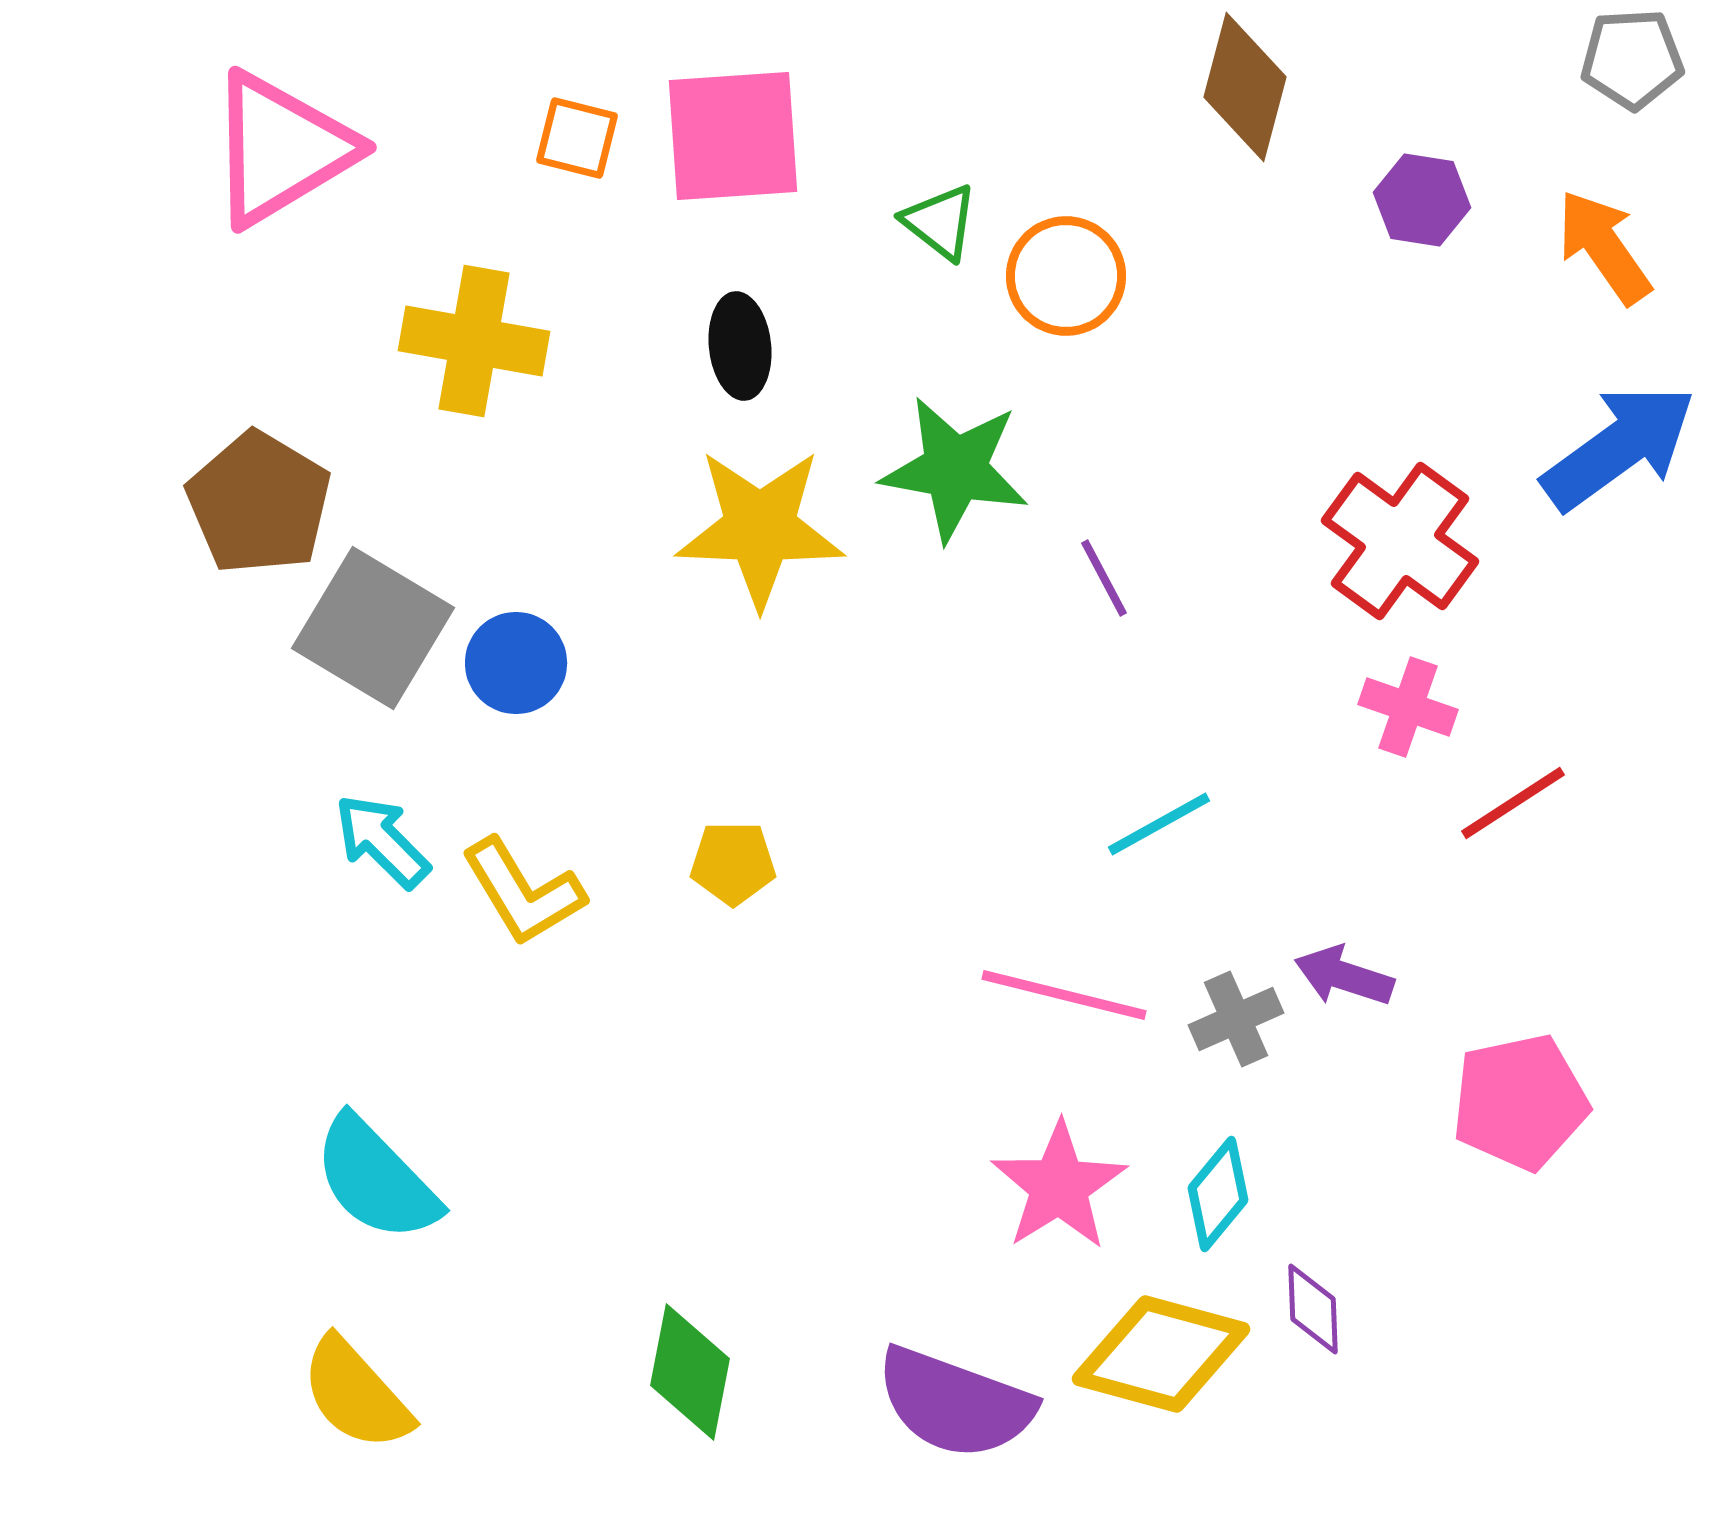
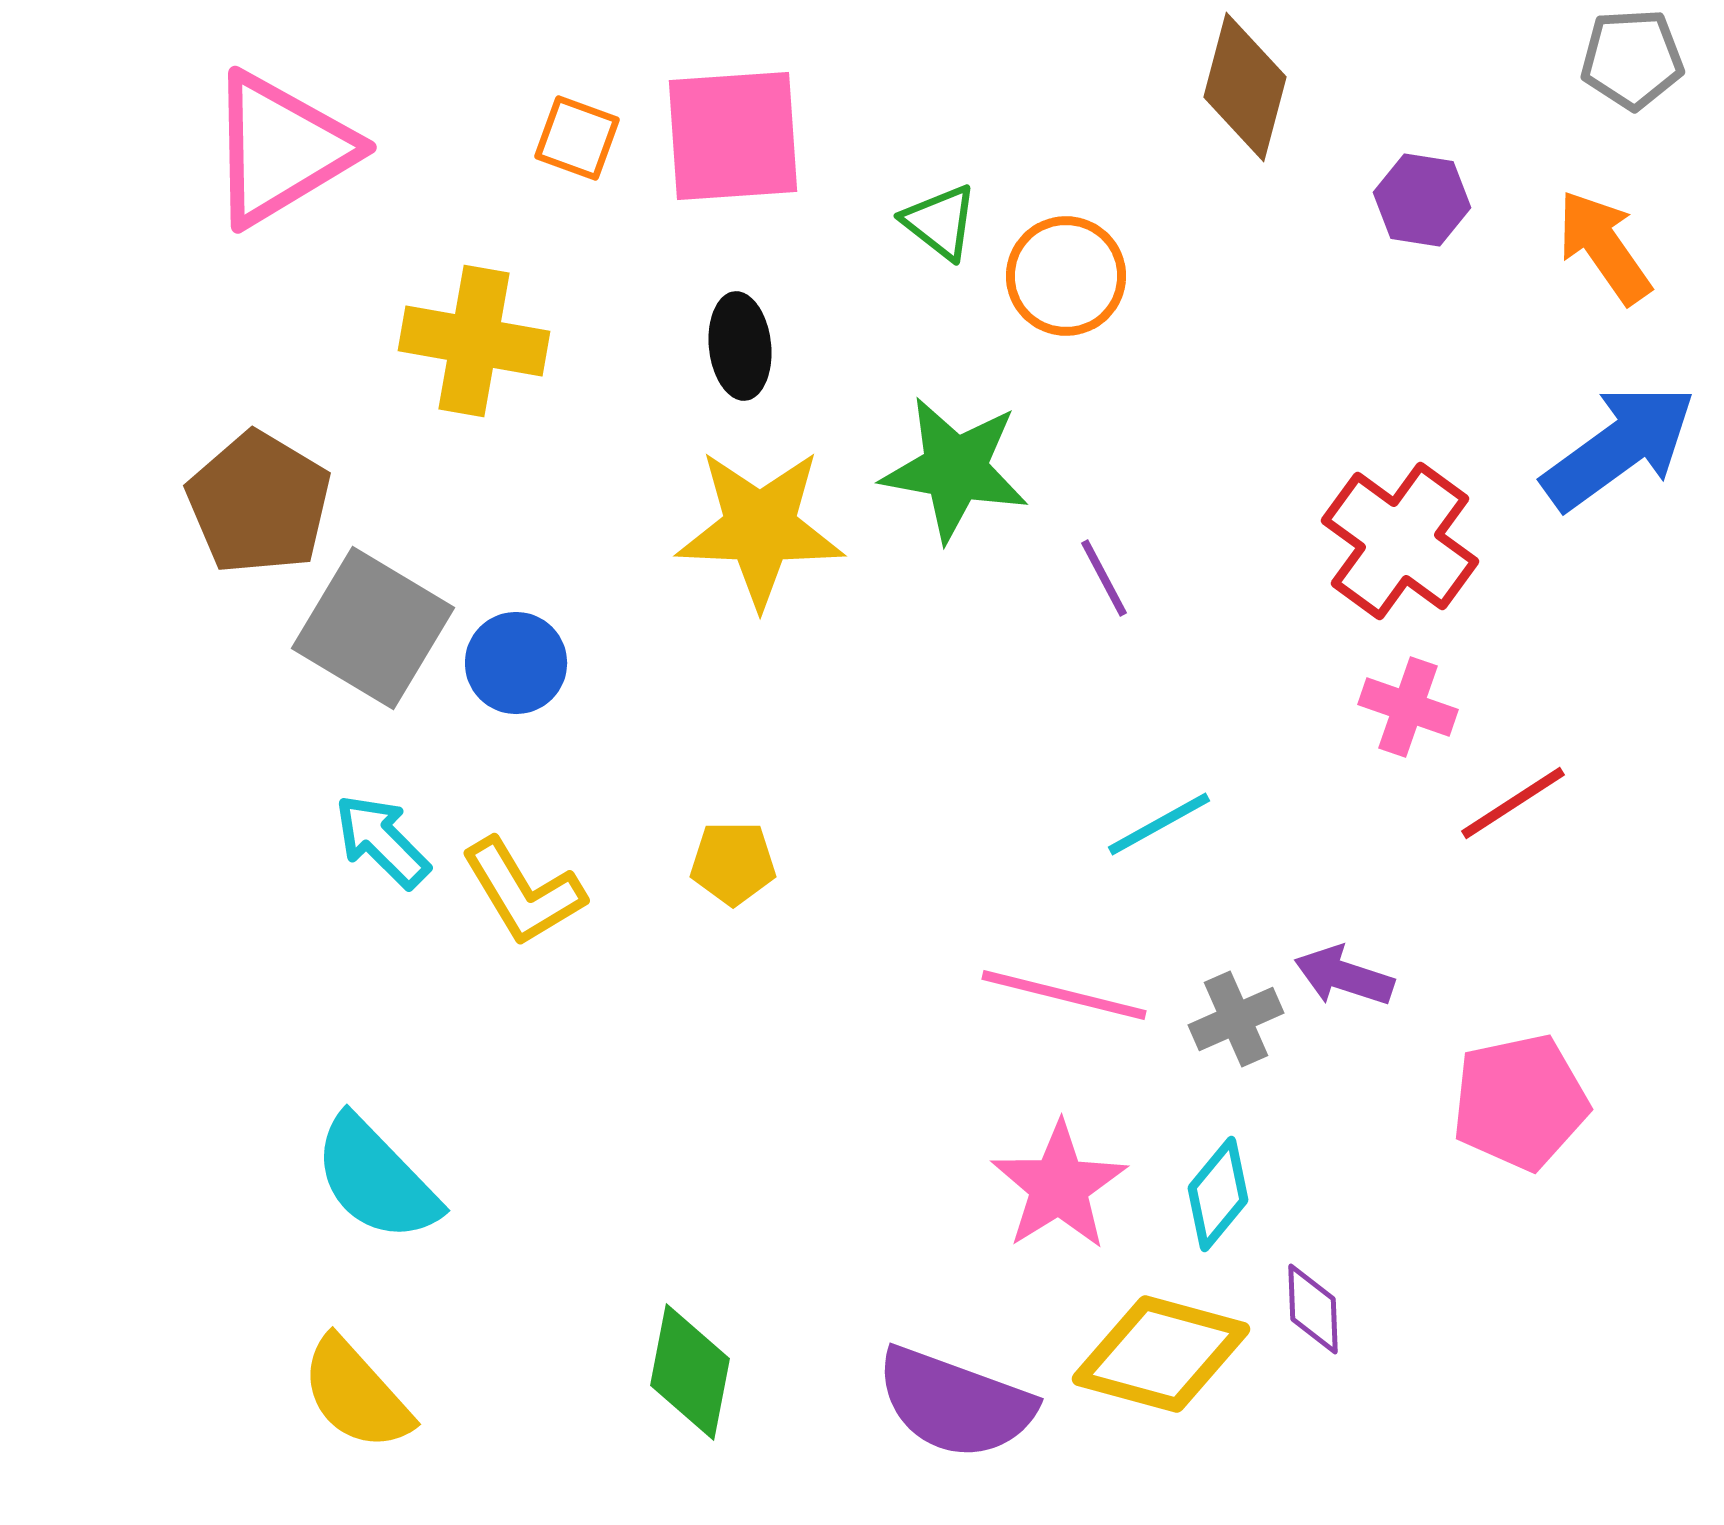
orange square: rotated 6 degrees clockwise
